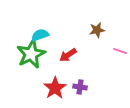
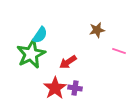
cyan semicircle: rotated 144 degrees clockwise
pink line: moved 1 px left
red arrow: moved 7 px down
purple cross: moved 5 px left, 1 px down
